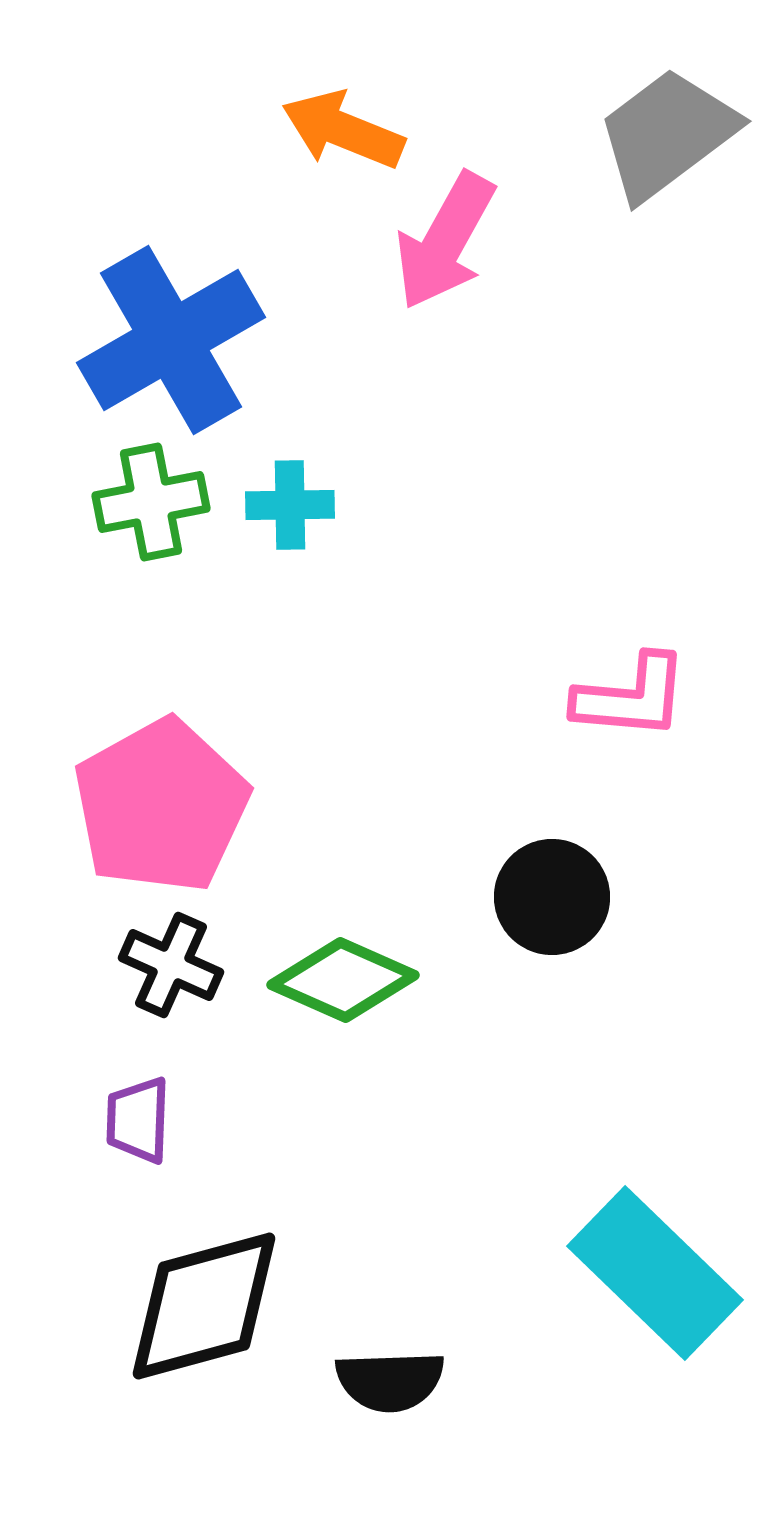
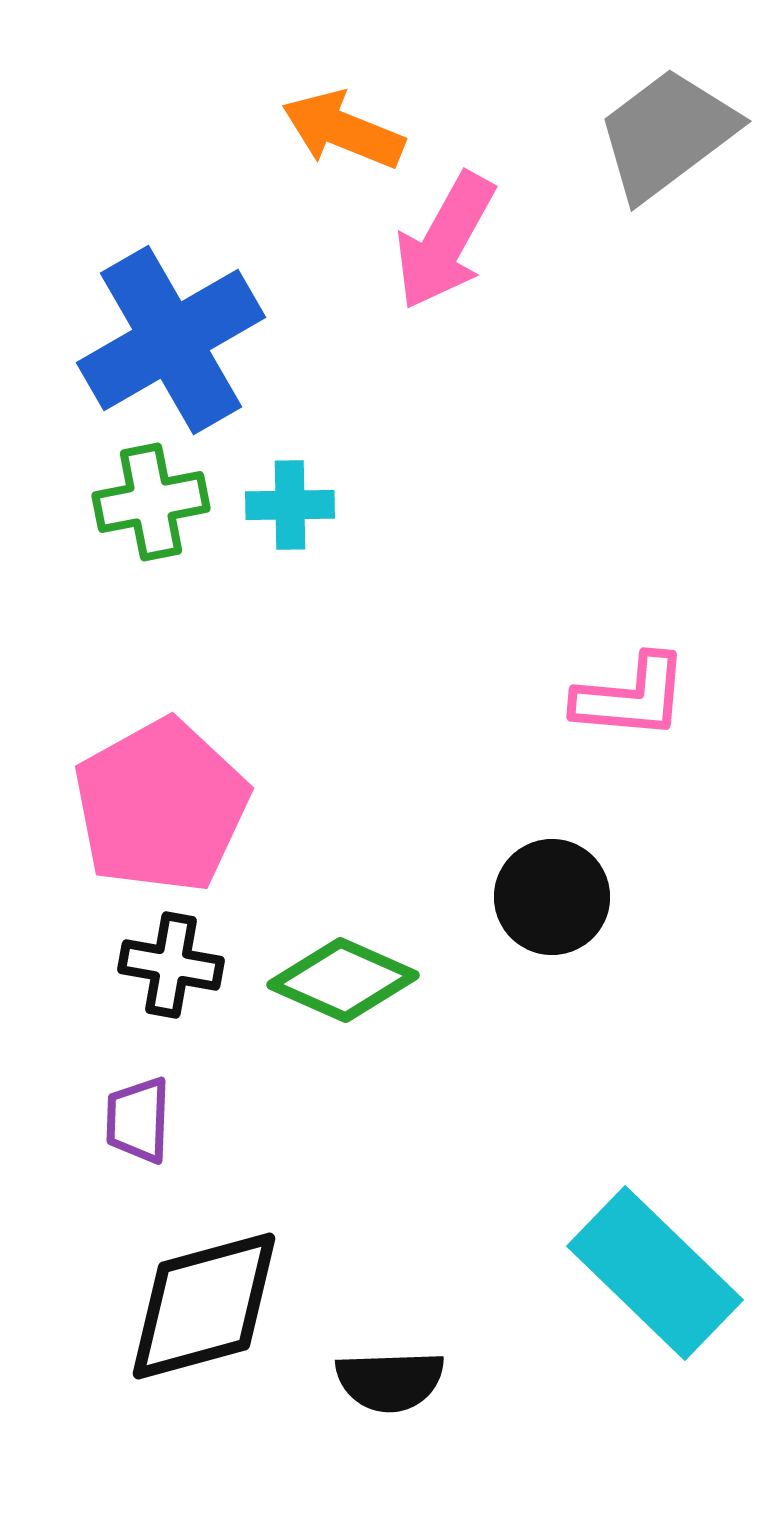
black cross: rotated 14 degrees counterclockwise
